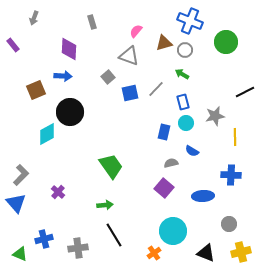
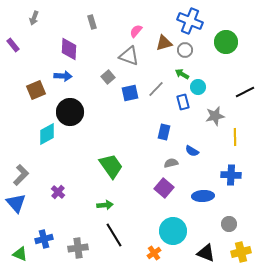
cyan circle at (186, 123): moved 12 px right, 36 px up
